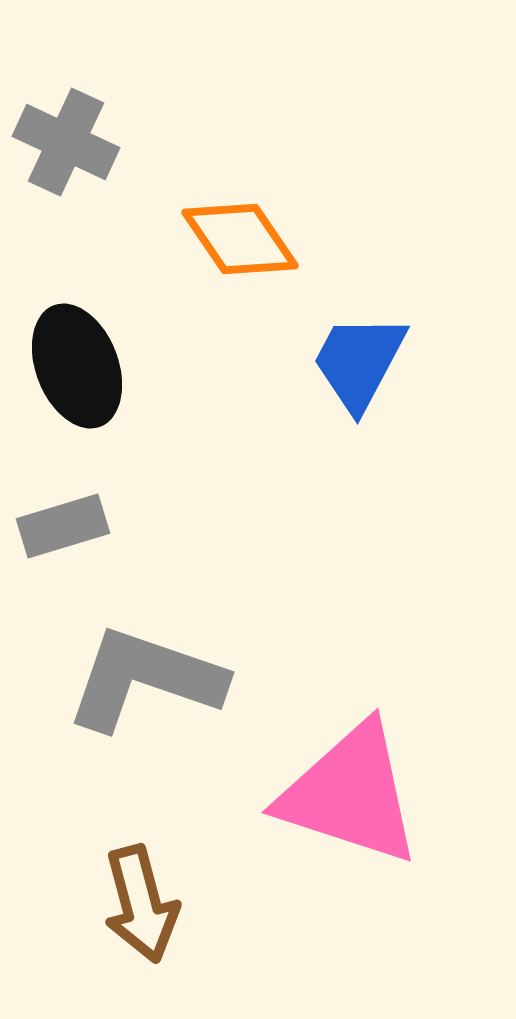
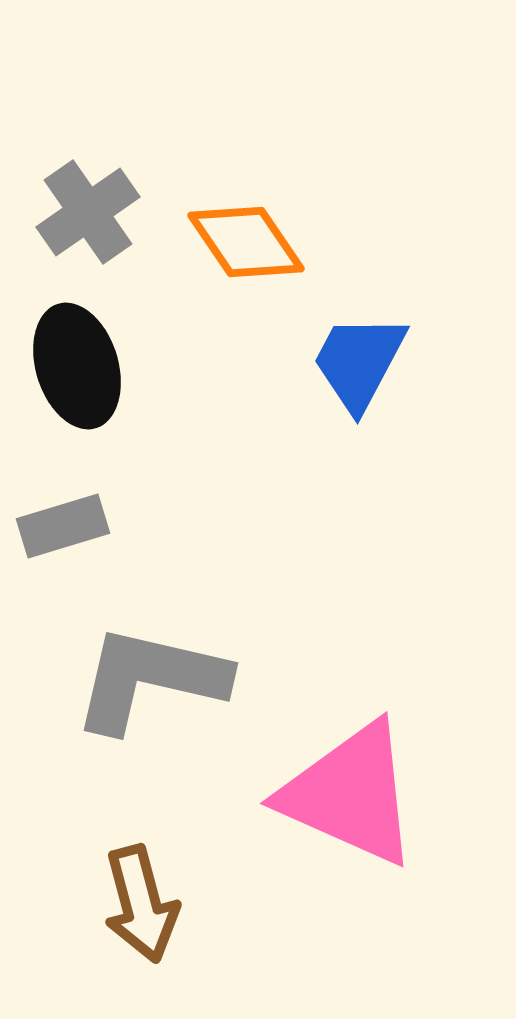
gray cross: moved 22 px right, 70 px down; rotated 30 degrees clockwise
orange diamond: moved 6 px right, 3 px down
black ellipse: rotated 4 degrees clockwise
gray L-shape: moved 5 px right; rotated 6 degrees counterclockwise
pink triangle: rotated 6 degrees clockwise
